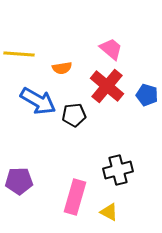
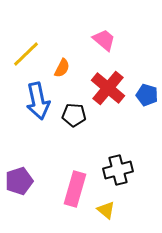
pink trapezoid: moved 7 px left, 9 px up
yellow line: moved 7 px right; rotated 48 degrees counterclockwise
orange semicircle: rotated 54 degrees counterclockwise
red cross: moved 1 px right, 2 px down
blue arrow: rotated 48 degrees clockwise
black pentagon: rotated 10 degrees clockwise
purple pentagon: rotated 16 degrees counterclockwise
pink rectangle: moved 8 px up
yellow triangle: moved 3 px left, 2 px up; rotated 12 degrees clockwise
